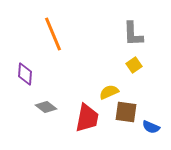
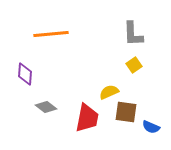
orange line: moved 2 px left; rotated 72 degrees counterclockwise
